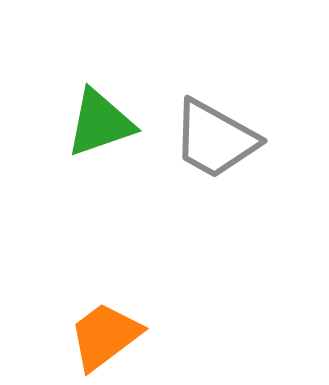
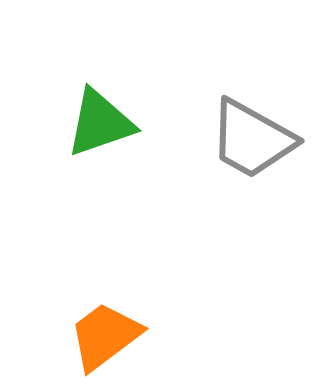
gray trapezoid: moved 37 px right
